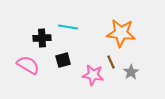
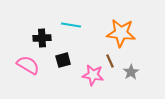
cyan line: moved 3 px right, 2 px up
brown line: moved 1 px left, 1 px up
